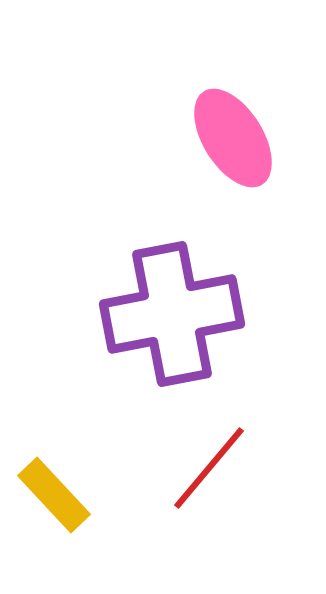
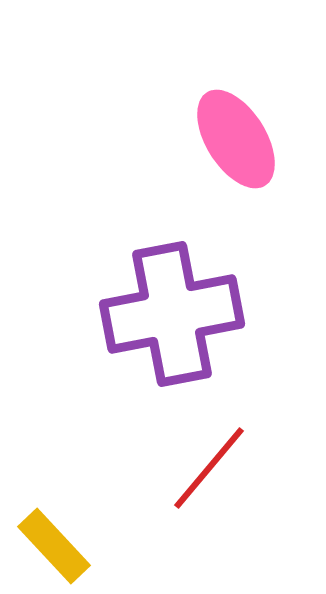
pink ellipse: moved 3 px right, 1 px down
yellow rectangle: moved 51 px down
